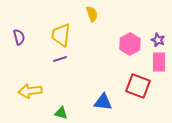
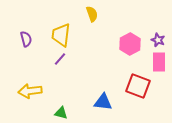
purple semicircle: moved 7 px right, 2 px down
purple line: rotated 32 degrees counterclockwise
